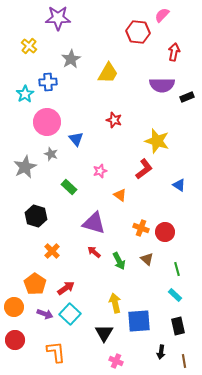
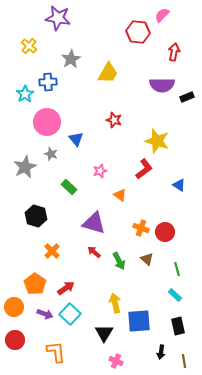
purple star at (58, 18): rotated 10 degrees clockwise
